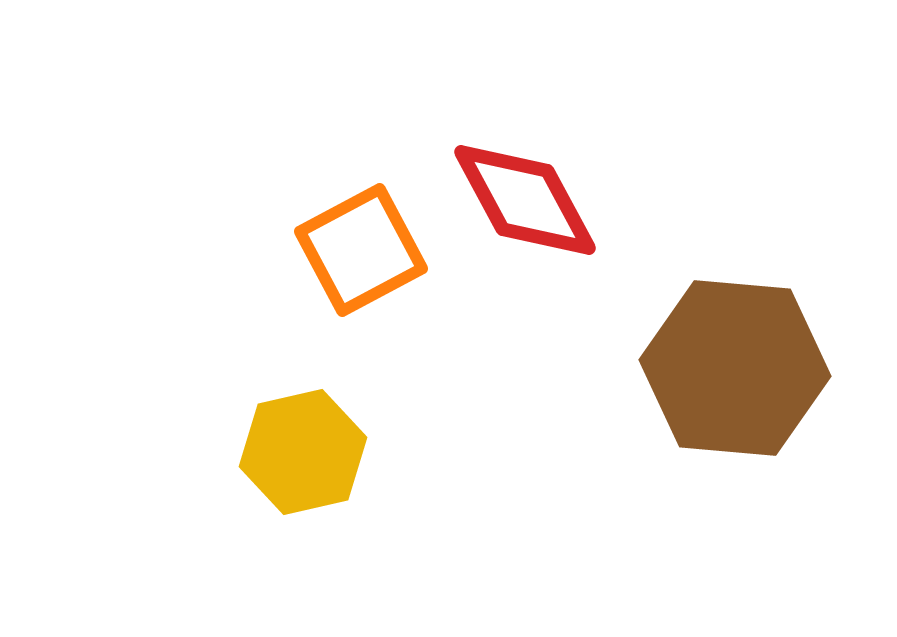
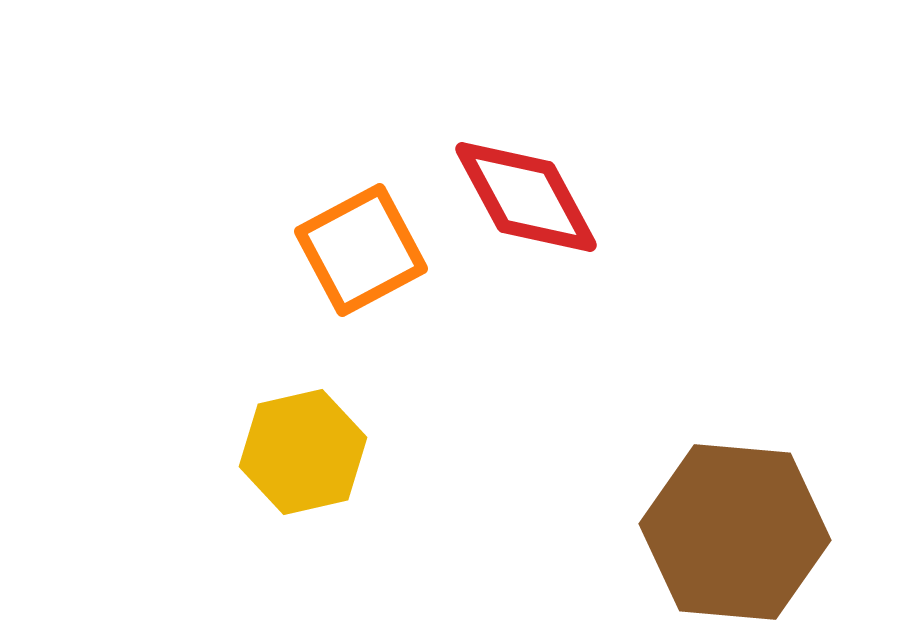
red diamond: moved 1 px right, 3 px up
brown hexagon: moved 164 px down
